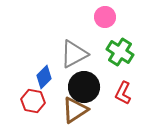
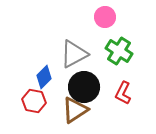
green cross: moved 1 px left, 1 px up
red hexagon: moved 1 px right
